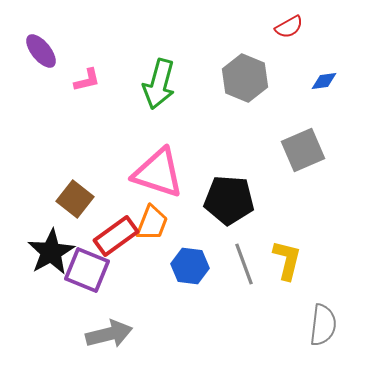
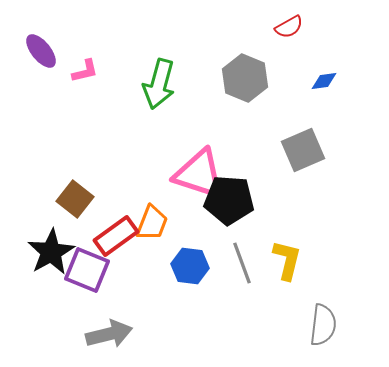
pink L-shape: moved 2 px left, 9 px up
pink triangle: moved 41 px right, 1 px down
gray line: moved 2 px left, 1 px up
